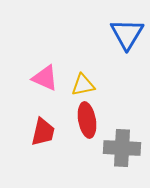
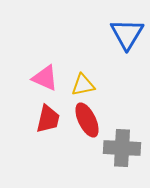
red ellipse: rotated 16 degrees counterclockwise
red trapezoid: moved 5 px right, 13 px up
